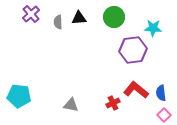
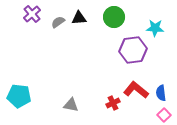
purple cross: moved 1 px right
gray semicircle: rotated 56 degrees clockwise
cyan star: moved 2 px right
